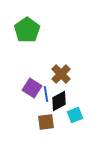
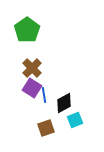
brown cross: moved 29 px left, 6 px up
blue line: moved 2 px left, 1 px down
black diamond: moved 5 px right, 2 px down
cyan square: moved 5 px down
brown square: moved 6 px down; rotated 12 degrees counterclockwise
